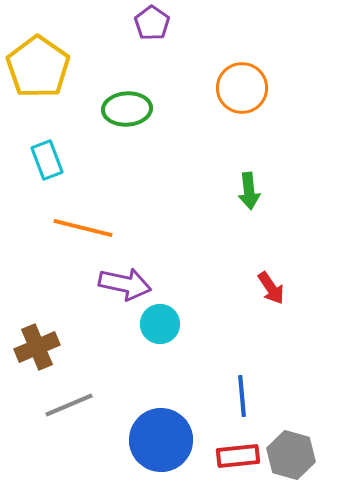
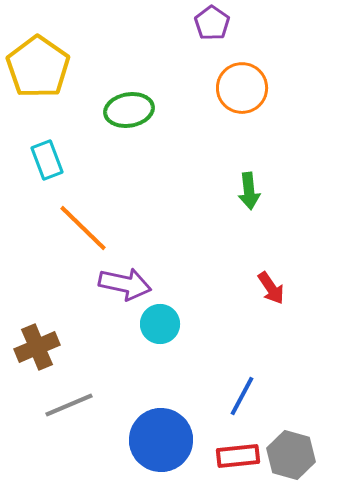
purple pentagon: moved 60 px right
green ellipse: moved 2 px right, 1 px down; rotated 6 degrees counterclockwise
orange line: rotated 30 degrees clockwise
blue line: rotated 33 degrees clockwise
